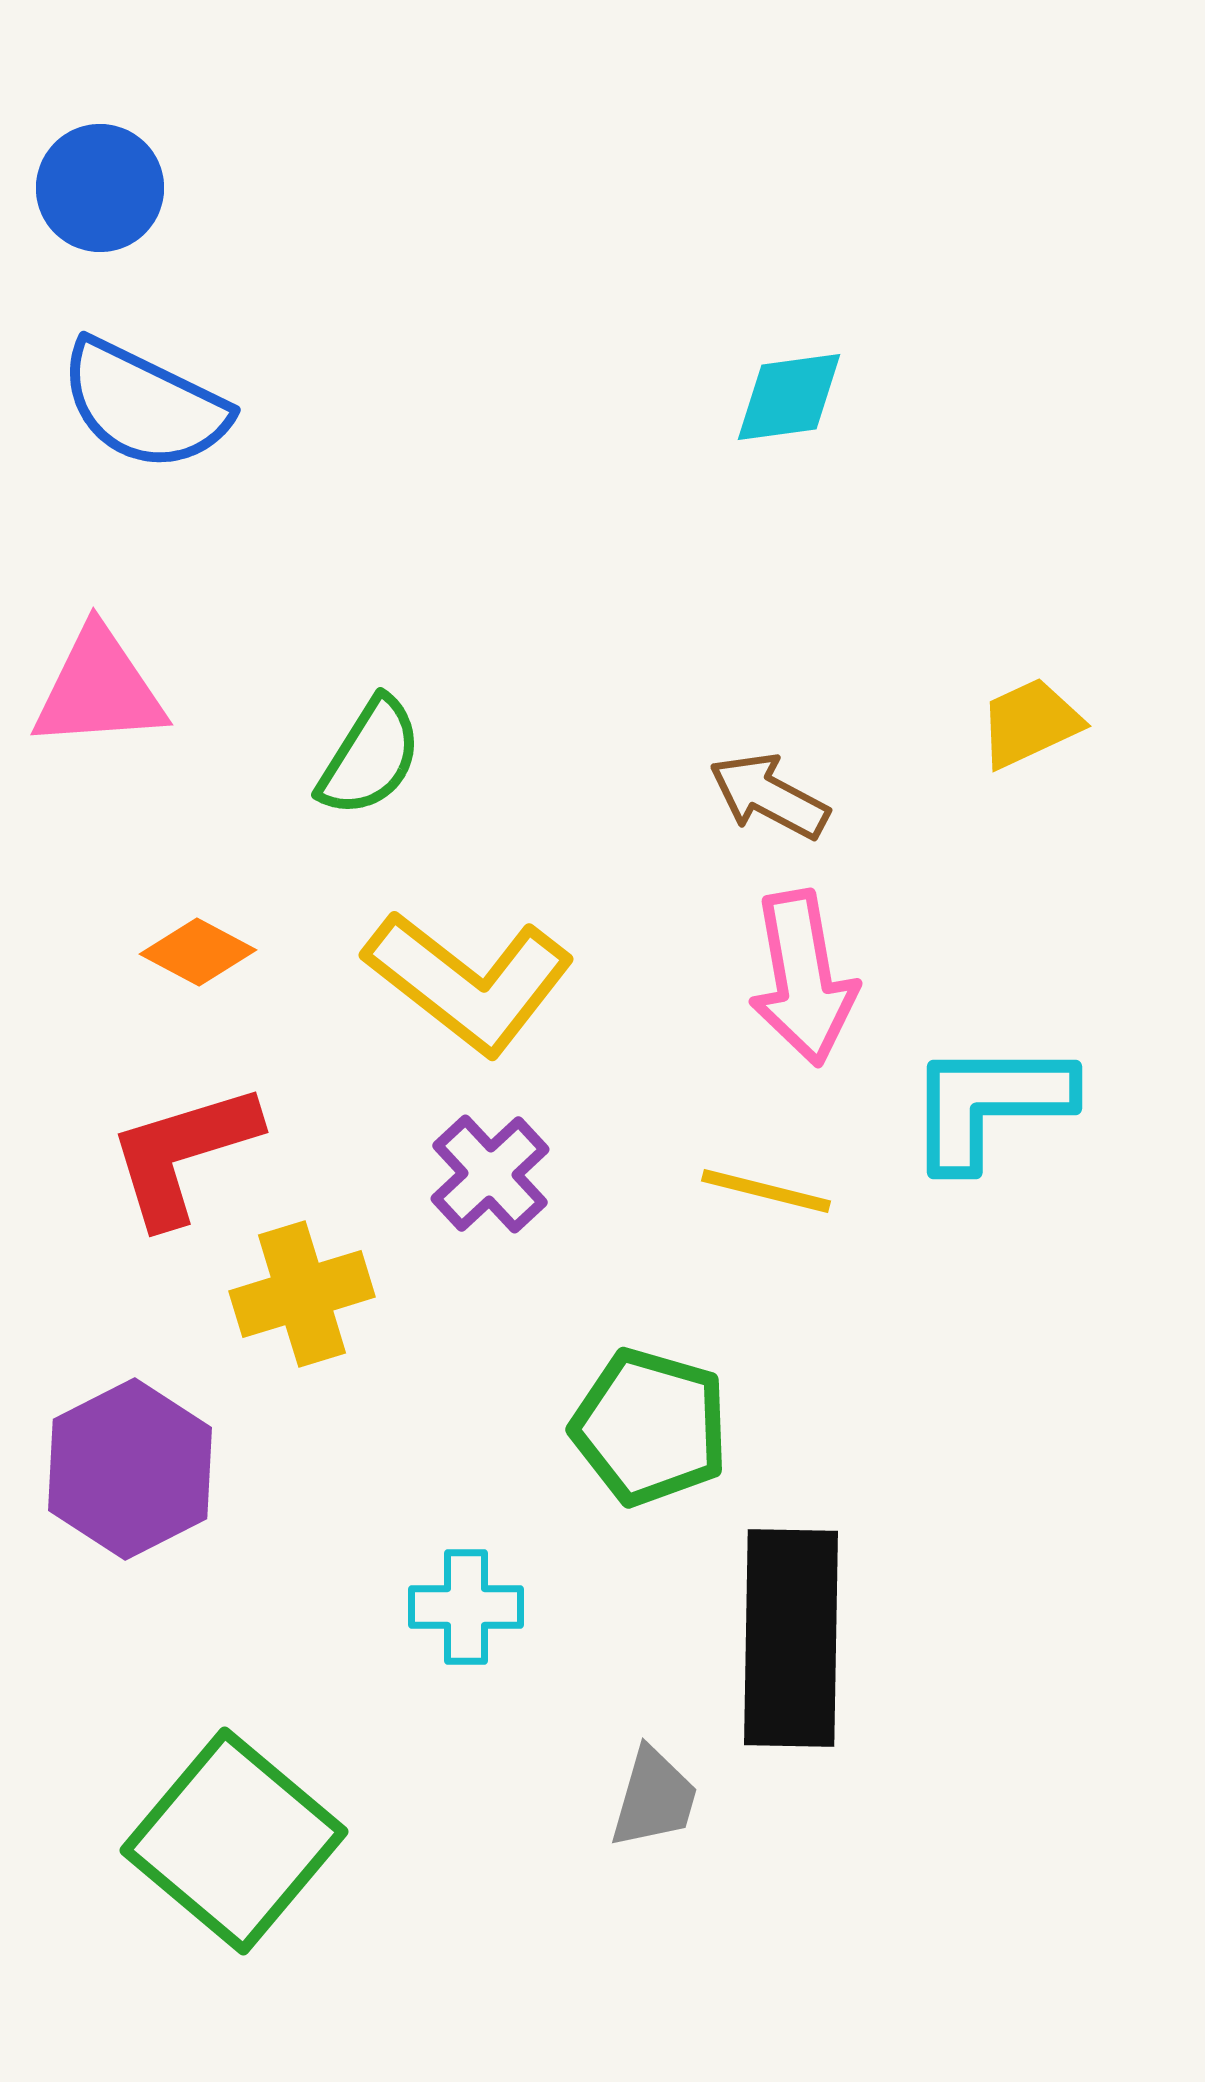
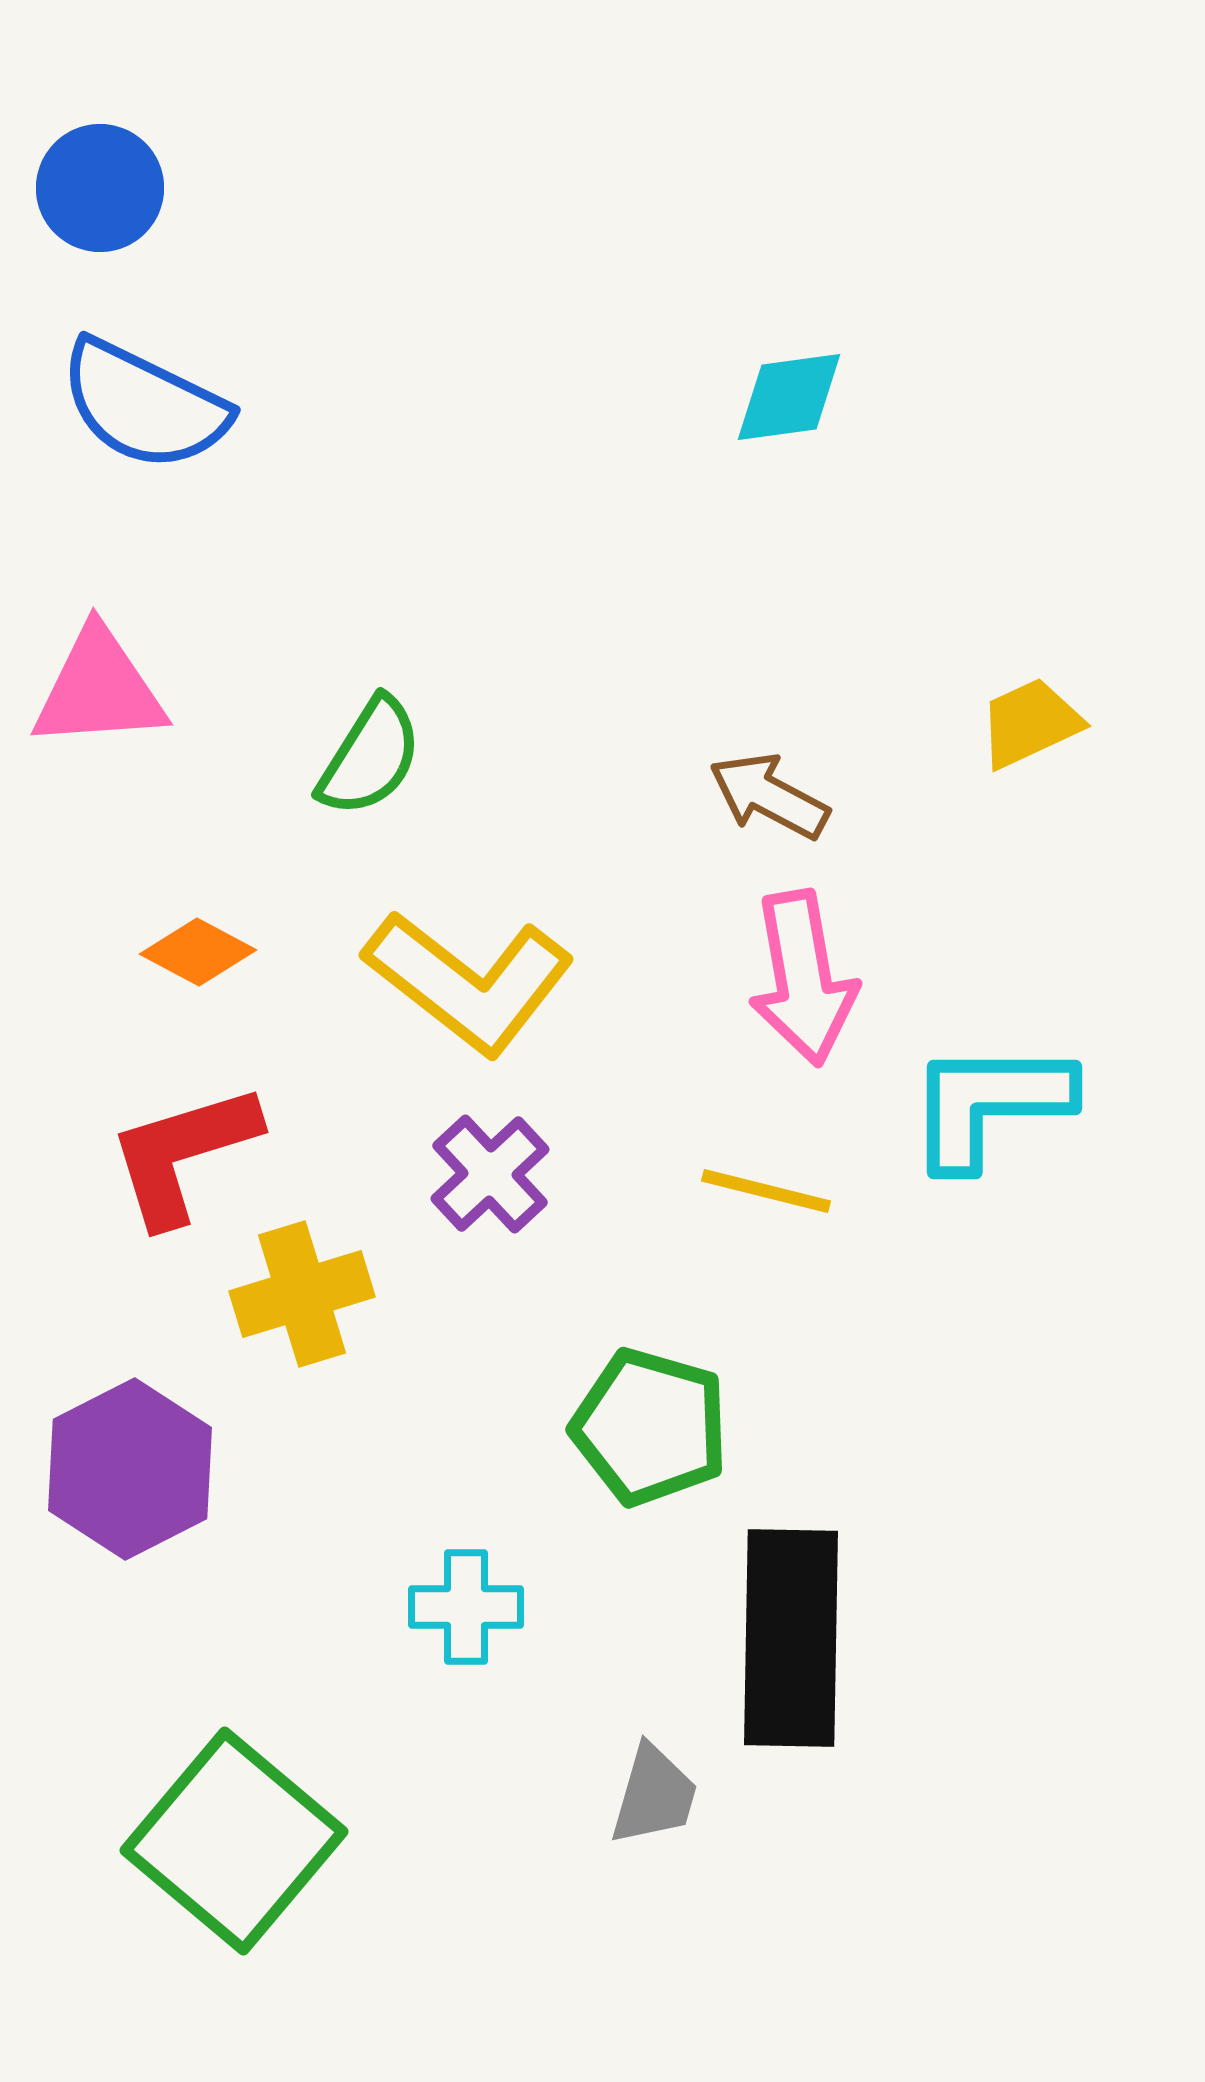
gray trapezoid: moved 3 px up
